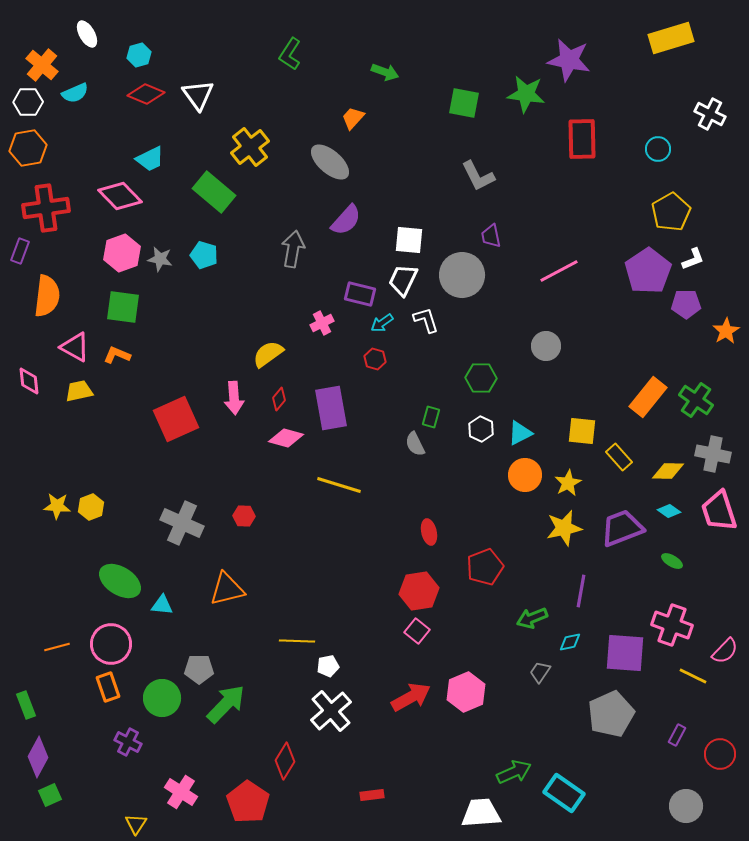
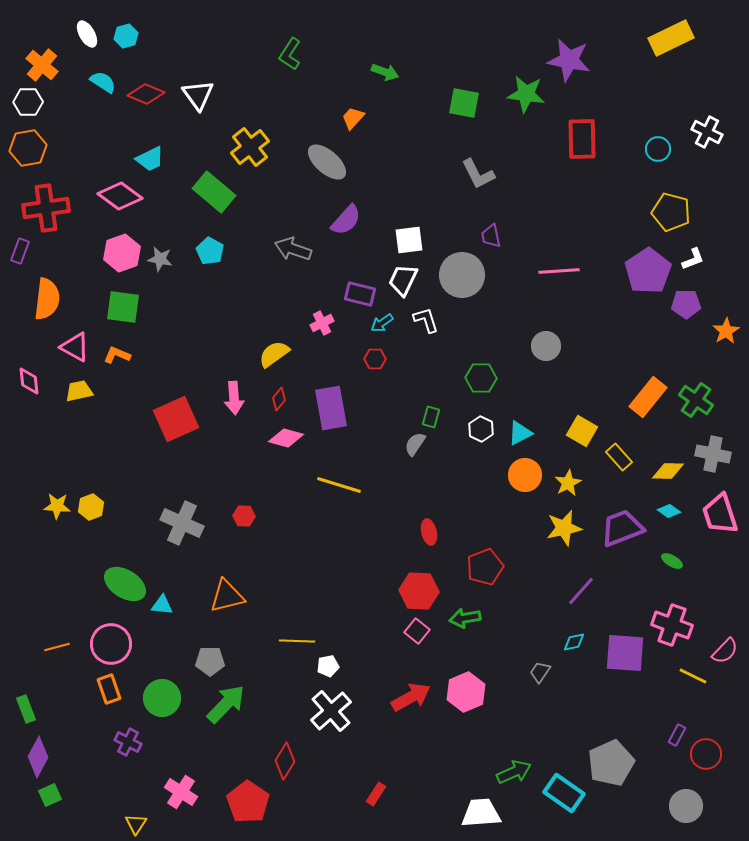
yellow rectangle at (671, 38): rotated 9 degrees counterclockwise
cyan hexagon at (139, 55): moved 13 px left, 19 px up
cyan semicircle at (75, 93): moved 28 px right, 11 px up; rotated 124 degrees counterclockwise
white cross at (710, 114): moved 3 px left, 18 px down
gray ellipse at (330, 162): moved 3 px left
gray L-shape at (478, 176): moved 2 px up
pink diamond at (120, 196): rotated 9 degrees counterclockwise
yellow pentagon at (671, 212): rotated 27 degrees counterclockwise
white square at (409, 240): rotated 12 degrees counterclockwise
gray arrow at (293, 249): rotated 81 degrees counterclockwise
cyan pentagon at (204, 255): moved 6 px right, 4 px up; rotated 12 degrees clockwise
pink line at (559, 271): rotated 24 degrees clockwise
orange semicircle at (47, 296): moved 3 px down
yellow semicircle at (268, 354): moved 6 px right
red hexagon at (375, 359): rotated 15 degrees counterclockwise
yellow square at (582, 431): rotated 24 degrees clockwise
gray semicircle at (415, 444): rotated 60 degrees clockwise
pink trapezoid at (719, 511): moved 1 px right, 3 px down
green ellipse at (120, 581): moved 5 px right, 3 px down
orange triangle at (227, 589): moved 7 px down
red hexagon at (419, 591): rotated 12 degrees clockwise
purple line at (581, 591): rotated 32 degrees clockwise
green arrow at (532, 618): moved 67 px left; rotated 12 degrees clockwise
cyan diamond at (570, 642): moved 4 px right
gray pentagon at (199, 669): moved 11 px right, 8 px up
orange rectangle at (108, 687): moved 1 px right, 2 px down
green rectangle at (26, 705): moved 4 px down
gray pentagon at (611, 714): moved 49 px down
red circle at (720, 754): moved 14 px left
red rectangle at (372, 795): moved 4 px right, 1 px up; rotated 50 degrees counterclockwise
